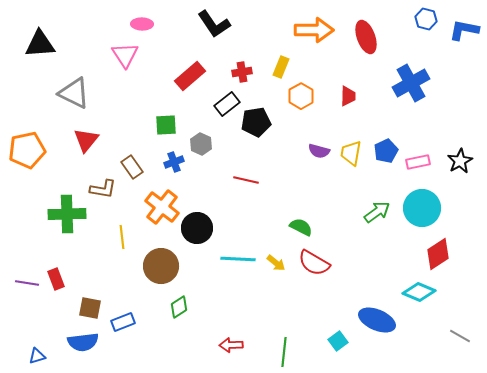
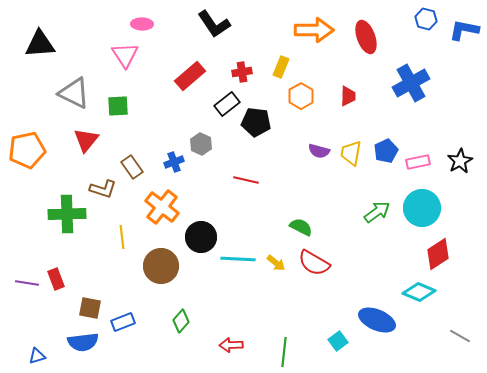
black pentagon at (256, 122): rotated 16 degrees clockwise
green square at (166, 125): moved 48 px left, 19 px up
brown L-shape at (103, 189): rotated 8 degrees clockwise
black circle at (197, 228): moved 4 px right, 9 px down
green diamond at (179, 307): moved 2 px right, 14 px down; rotated 15 degrees counterclockwise
